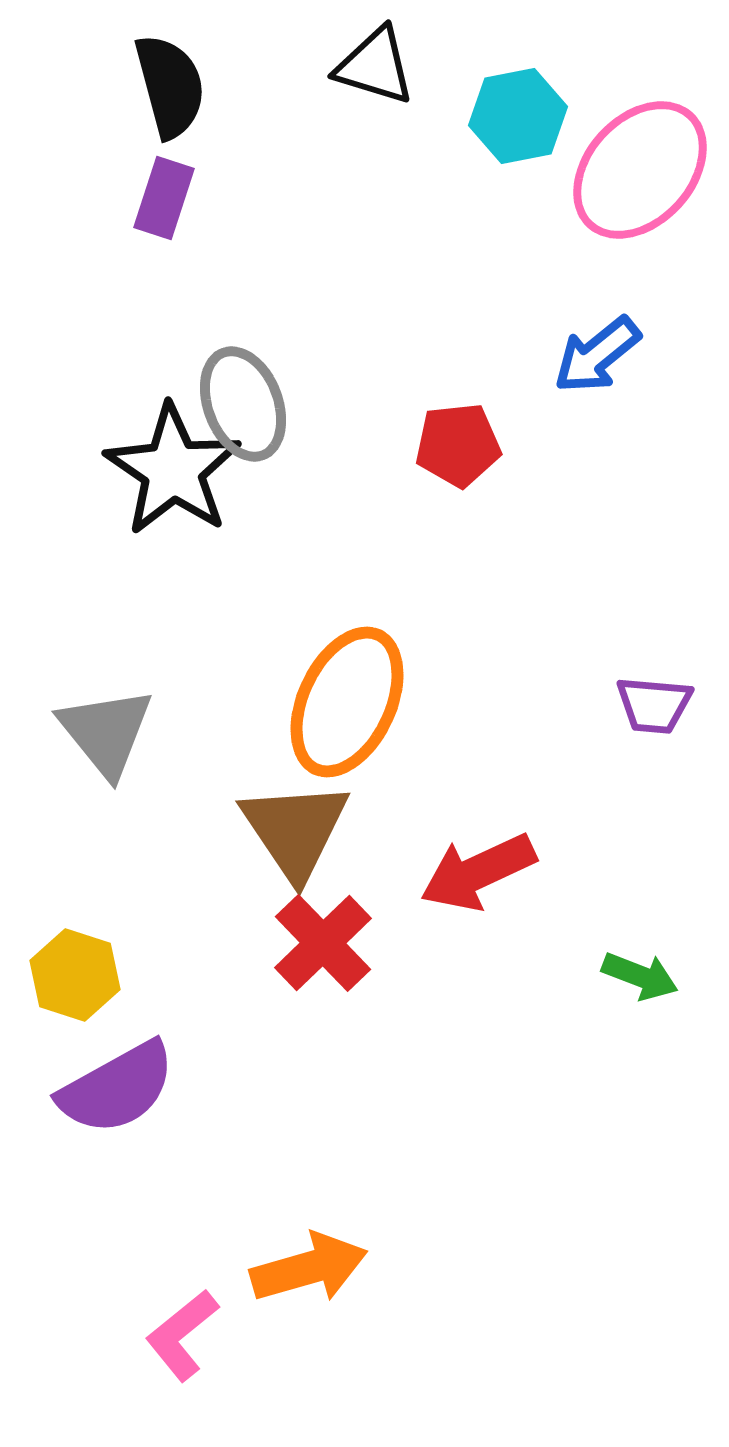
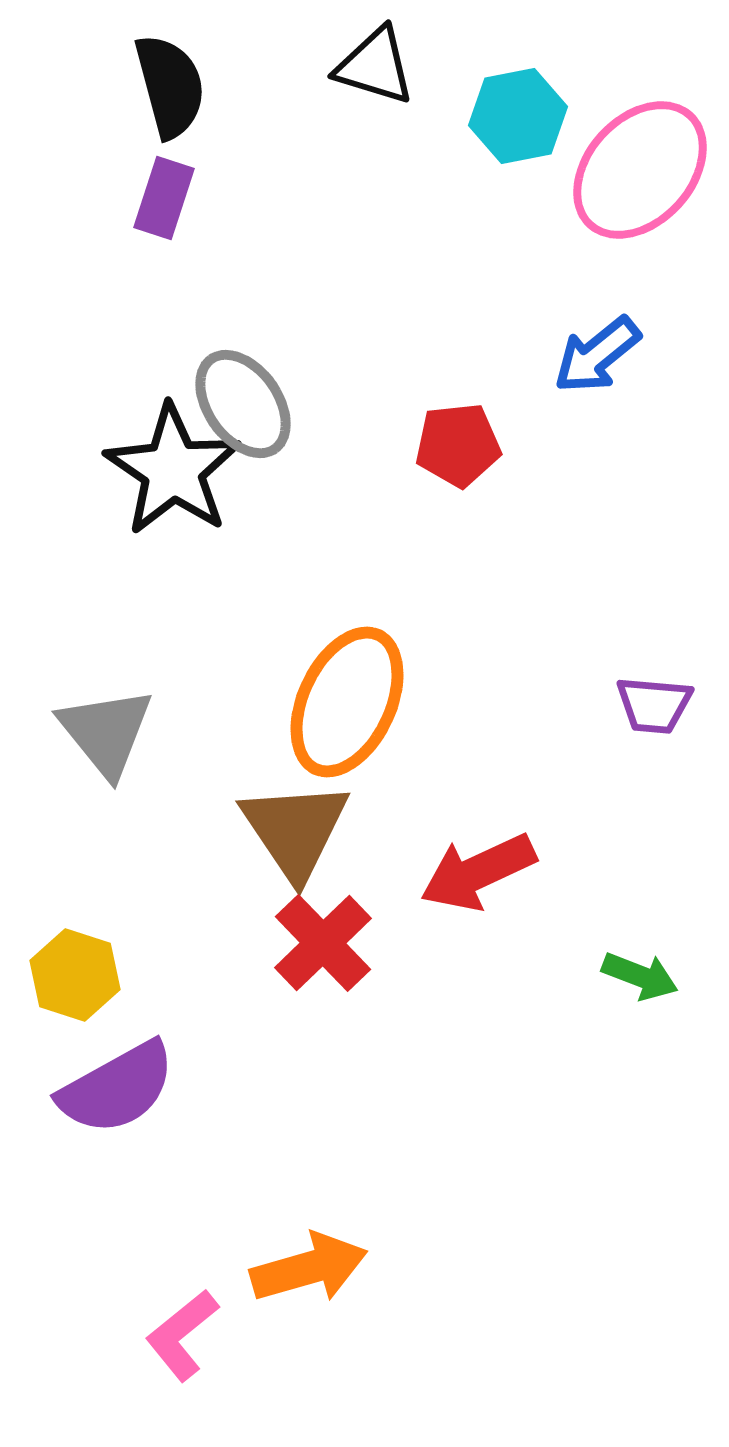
gray ellipse: rotated 14 degrees counterclockwise
